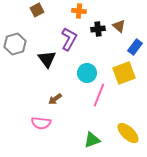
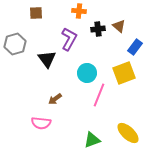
brown square: moved 1 px left, 3 px down; rotated 24 degrees clockwise
